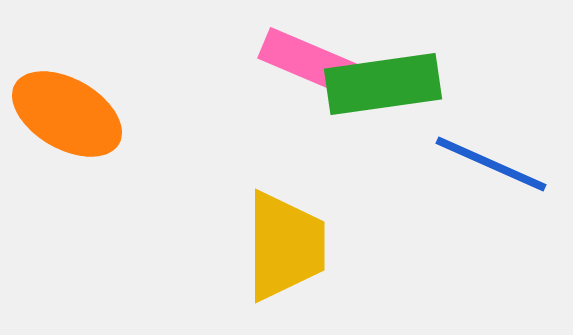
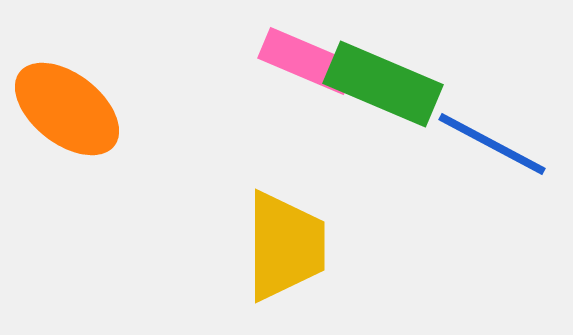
green rectangle: rotated 31 degrees clockwise
orange ellipse: moved 5 px up; rotated 8 degrees clockwise
blue line: moved 1 px right, 20 px up; rotated 4 degrees clockwise
